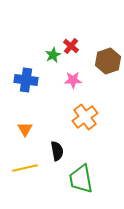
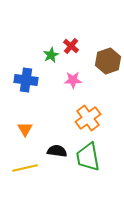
green star: moved 2 px left
orange cross: moved 3 px right, 1 px down
black semicircle: rotated 72 degrees counterclockwise
green trapezoid: moved 7 px right, 22 px up
